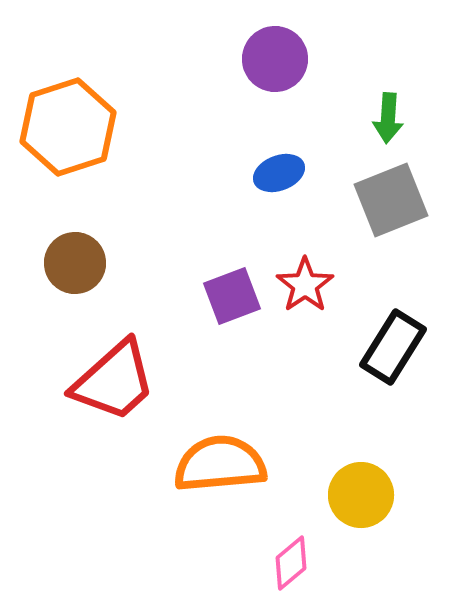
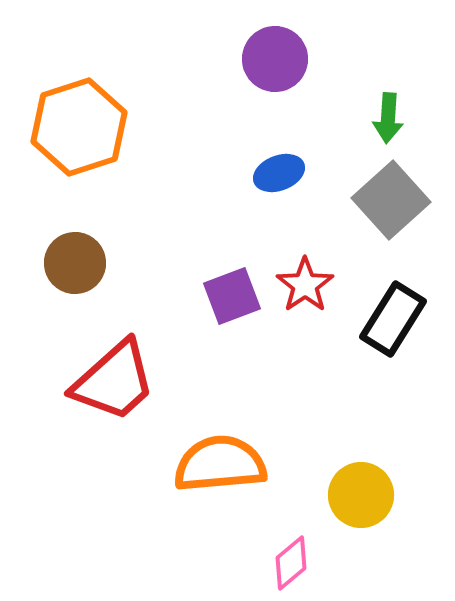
orange hexagon: moved 11 px right
gray square: rotated 20 degrees counterclockwise
black rectangle: moved 28 px up
